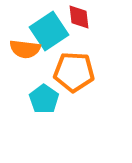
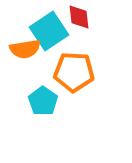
orange semicircle: rotated 16 degrees counterclockwise
cyan pentagon: moved 1 px left, 2 px down
